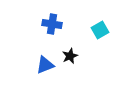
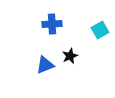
blue cross: rotated 12 degrees counterclockwise
